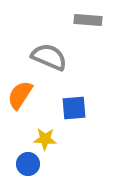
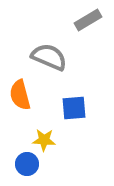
gray rectangle: rotated 36 degrees counterclockwise
orange semicircle: rotated 48 degrees counterclockwise
yellow star: moved 1 px left, 1 px down
blue circle: moved 1 px left
